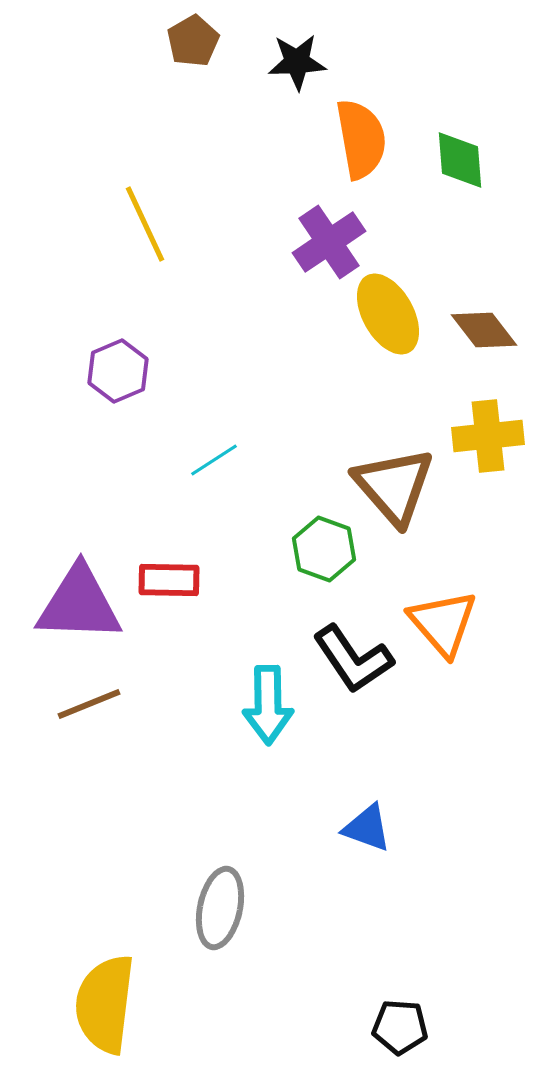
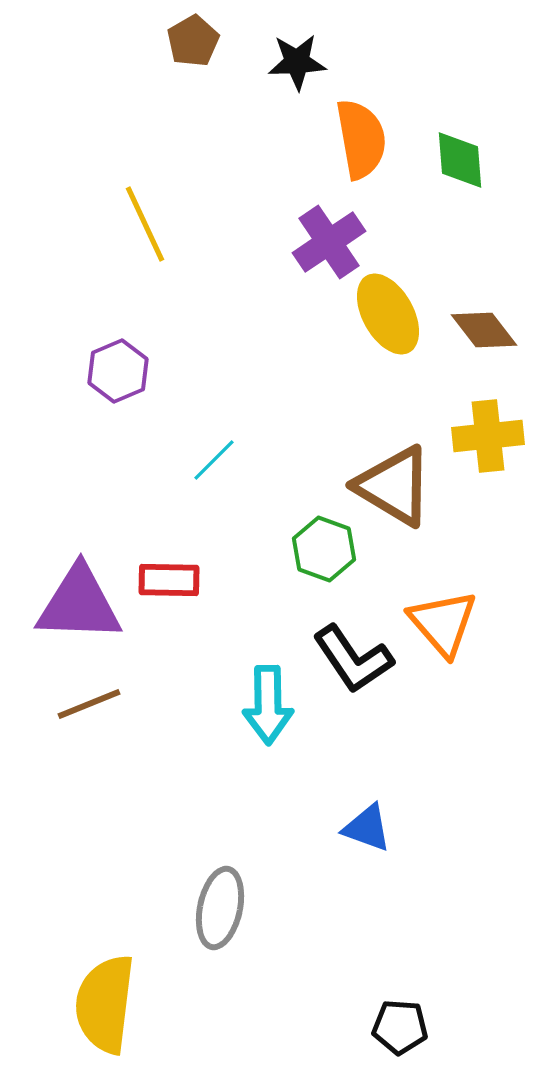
cyan line: rotated 12 degrees counterclockwise
brown triangle: rotated 18 degrees counterclockwise
